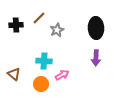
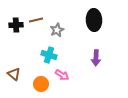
brown line: moved 3 px left, 2 px down; rotated 32 degrees clockwise
black ellipse: moved 2 px left, 8 px up
cyan cross: moved 5 px right, 6 px up; rotated 14 degrees clockwise
pink arrow: rotated 64 degrees clockwise
